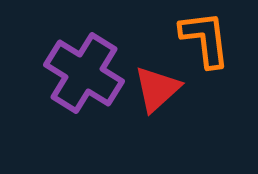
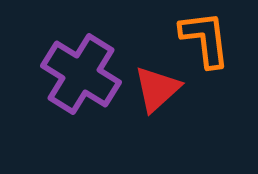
purple cross: moved 3 px left, 1 px down
